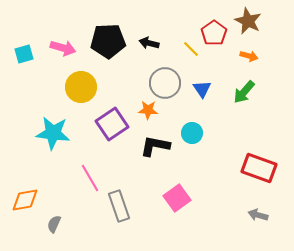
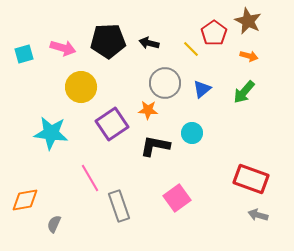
blue triangle: rotated 24 degrees clockwise
cyan star: moved 2 px left
red rectangle: moved 8 px left, 11 px down
